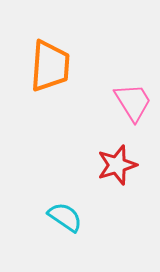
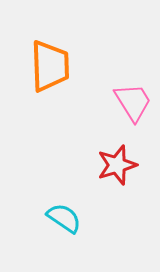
orange trapezoid: rotated 6 degrees counterclockwise
cyan semicircle: moved 1 px left, 1 px down
